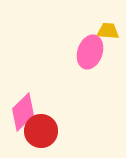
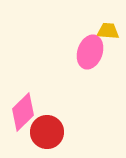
red circle: moved 6 px right, 1 px down
